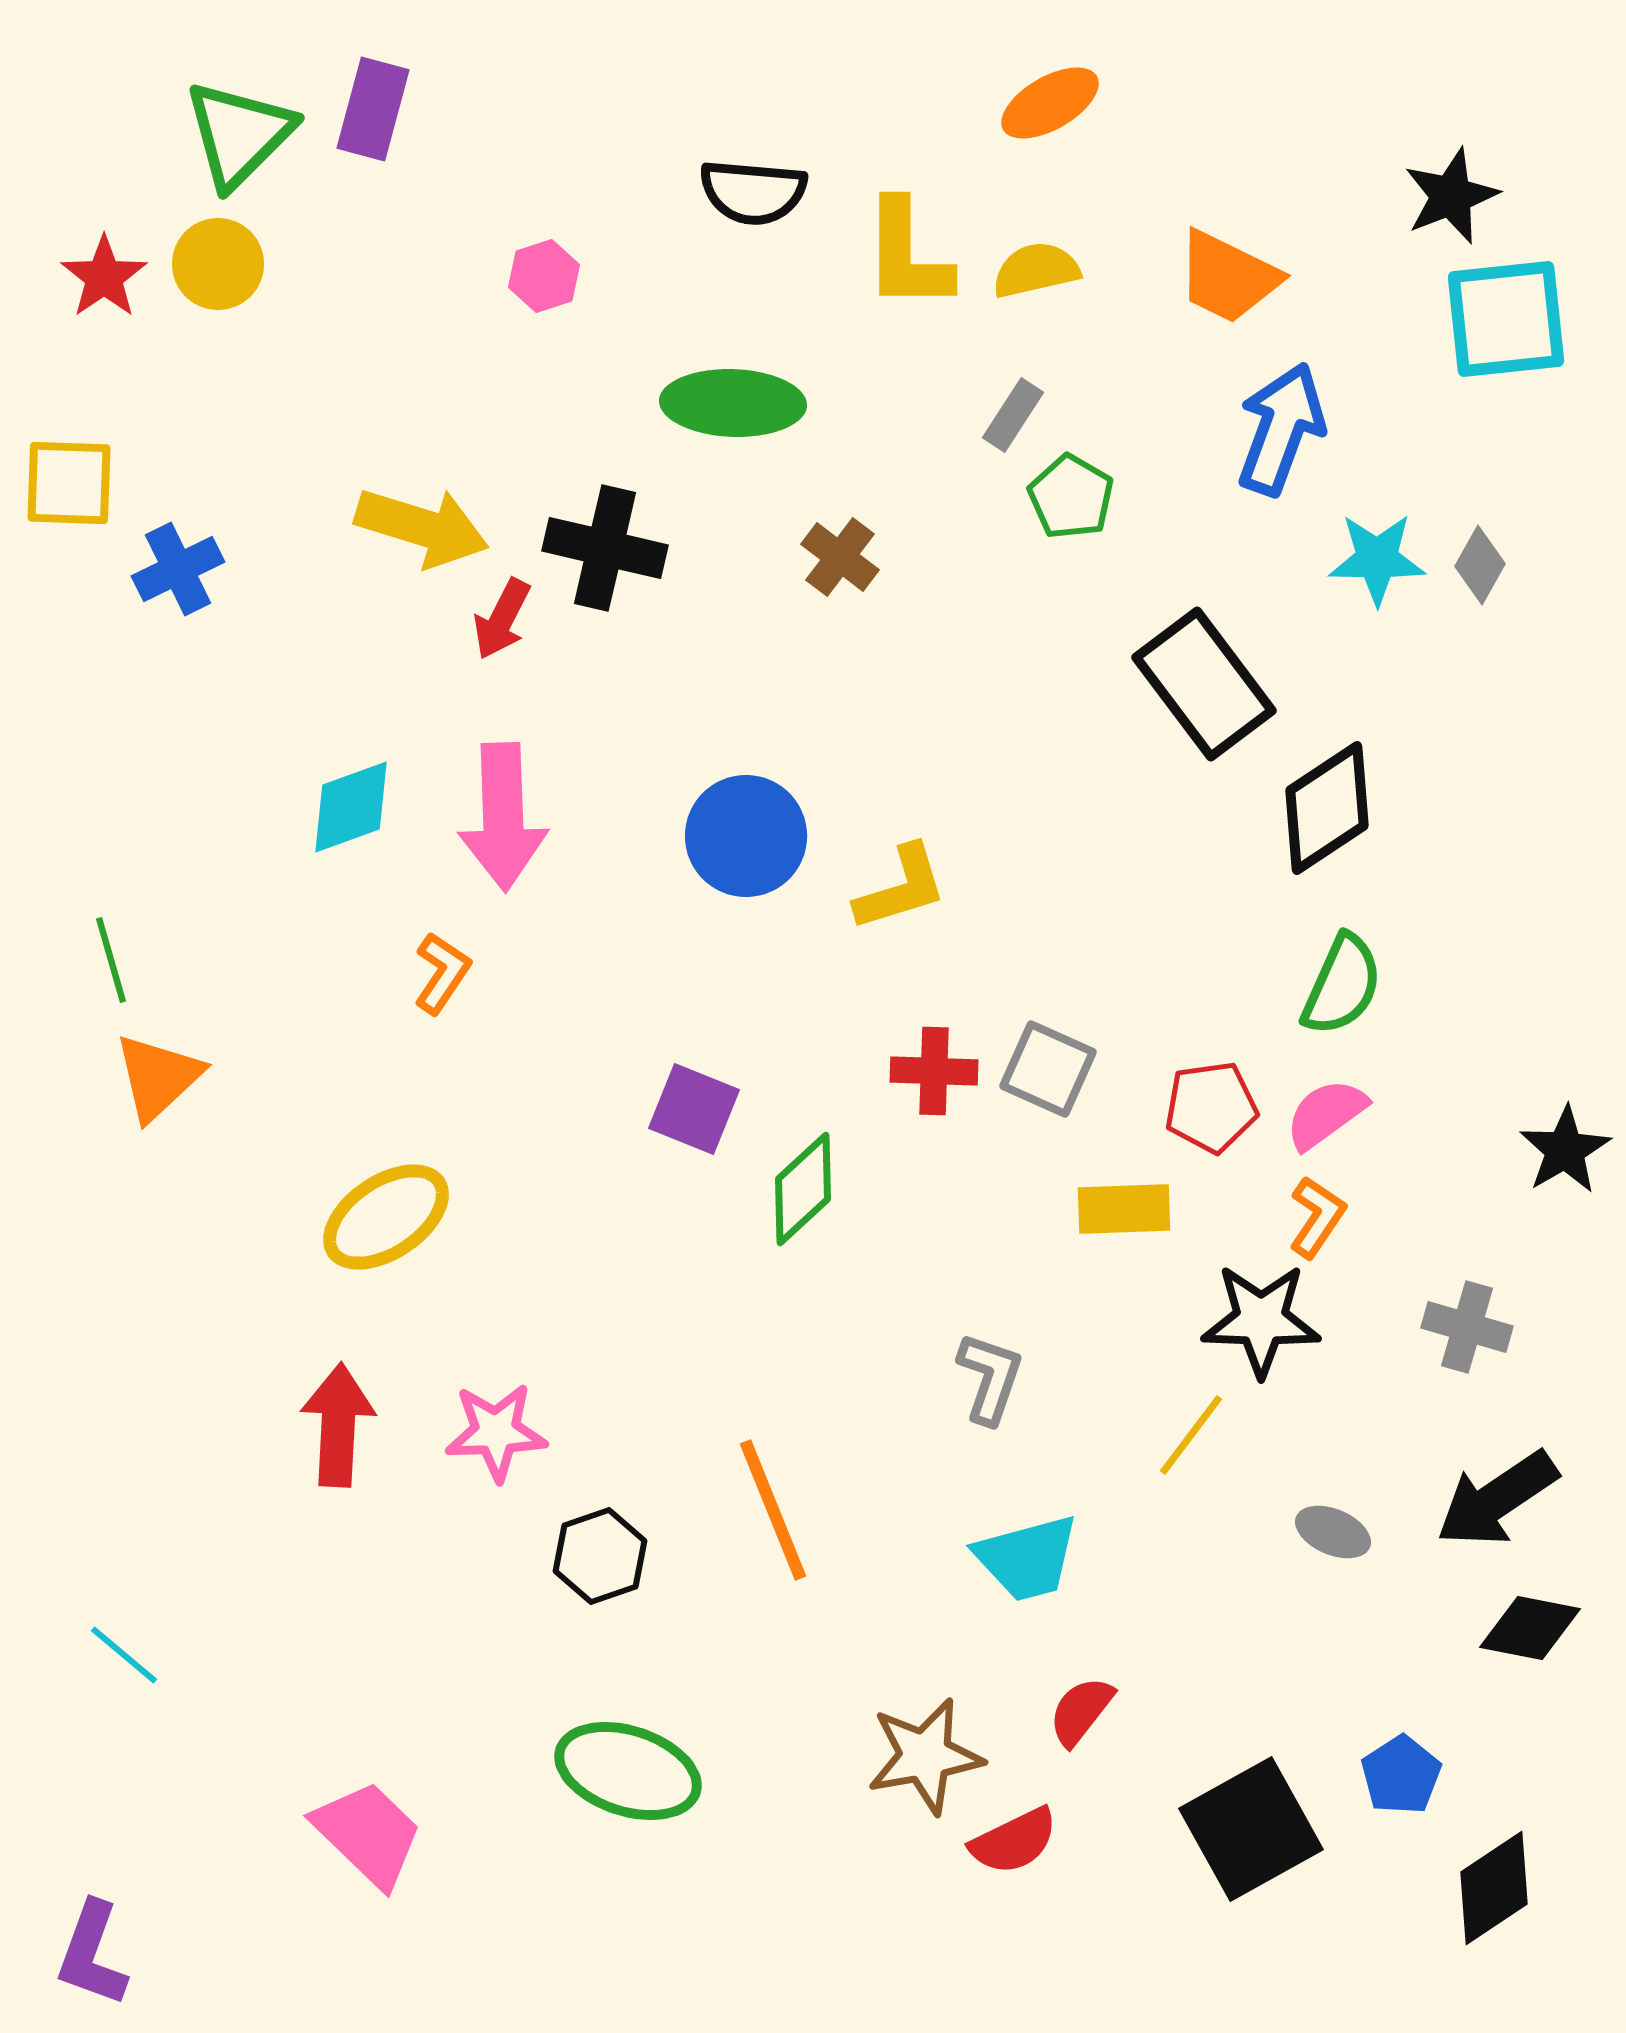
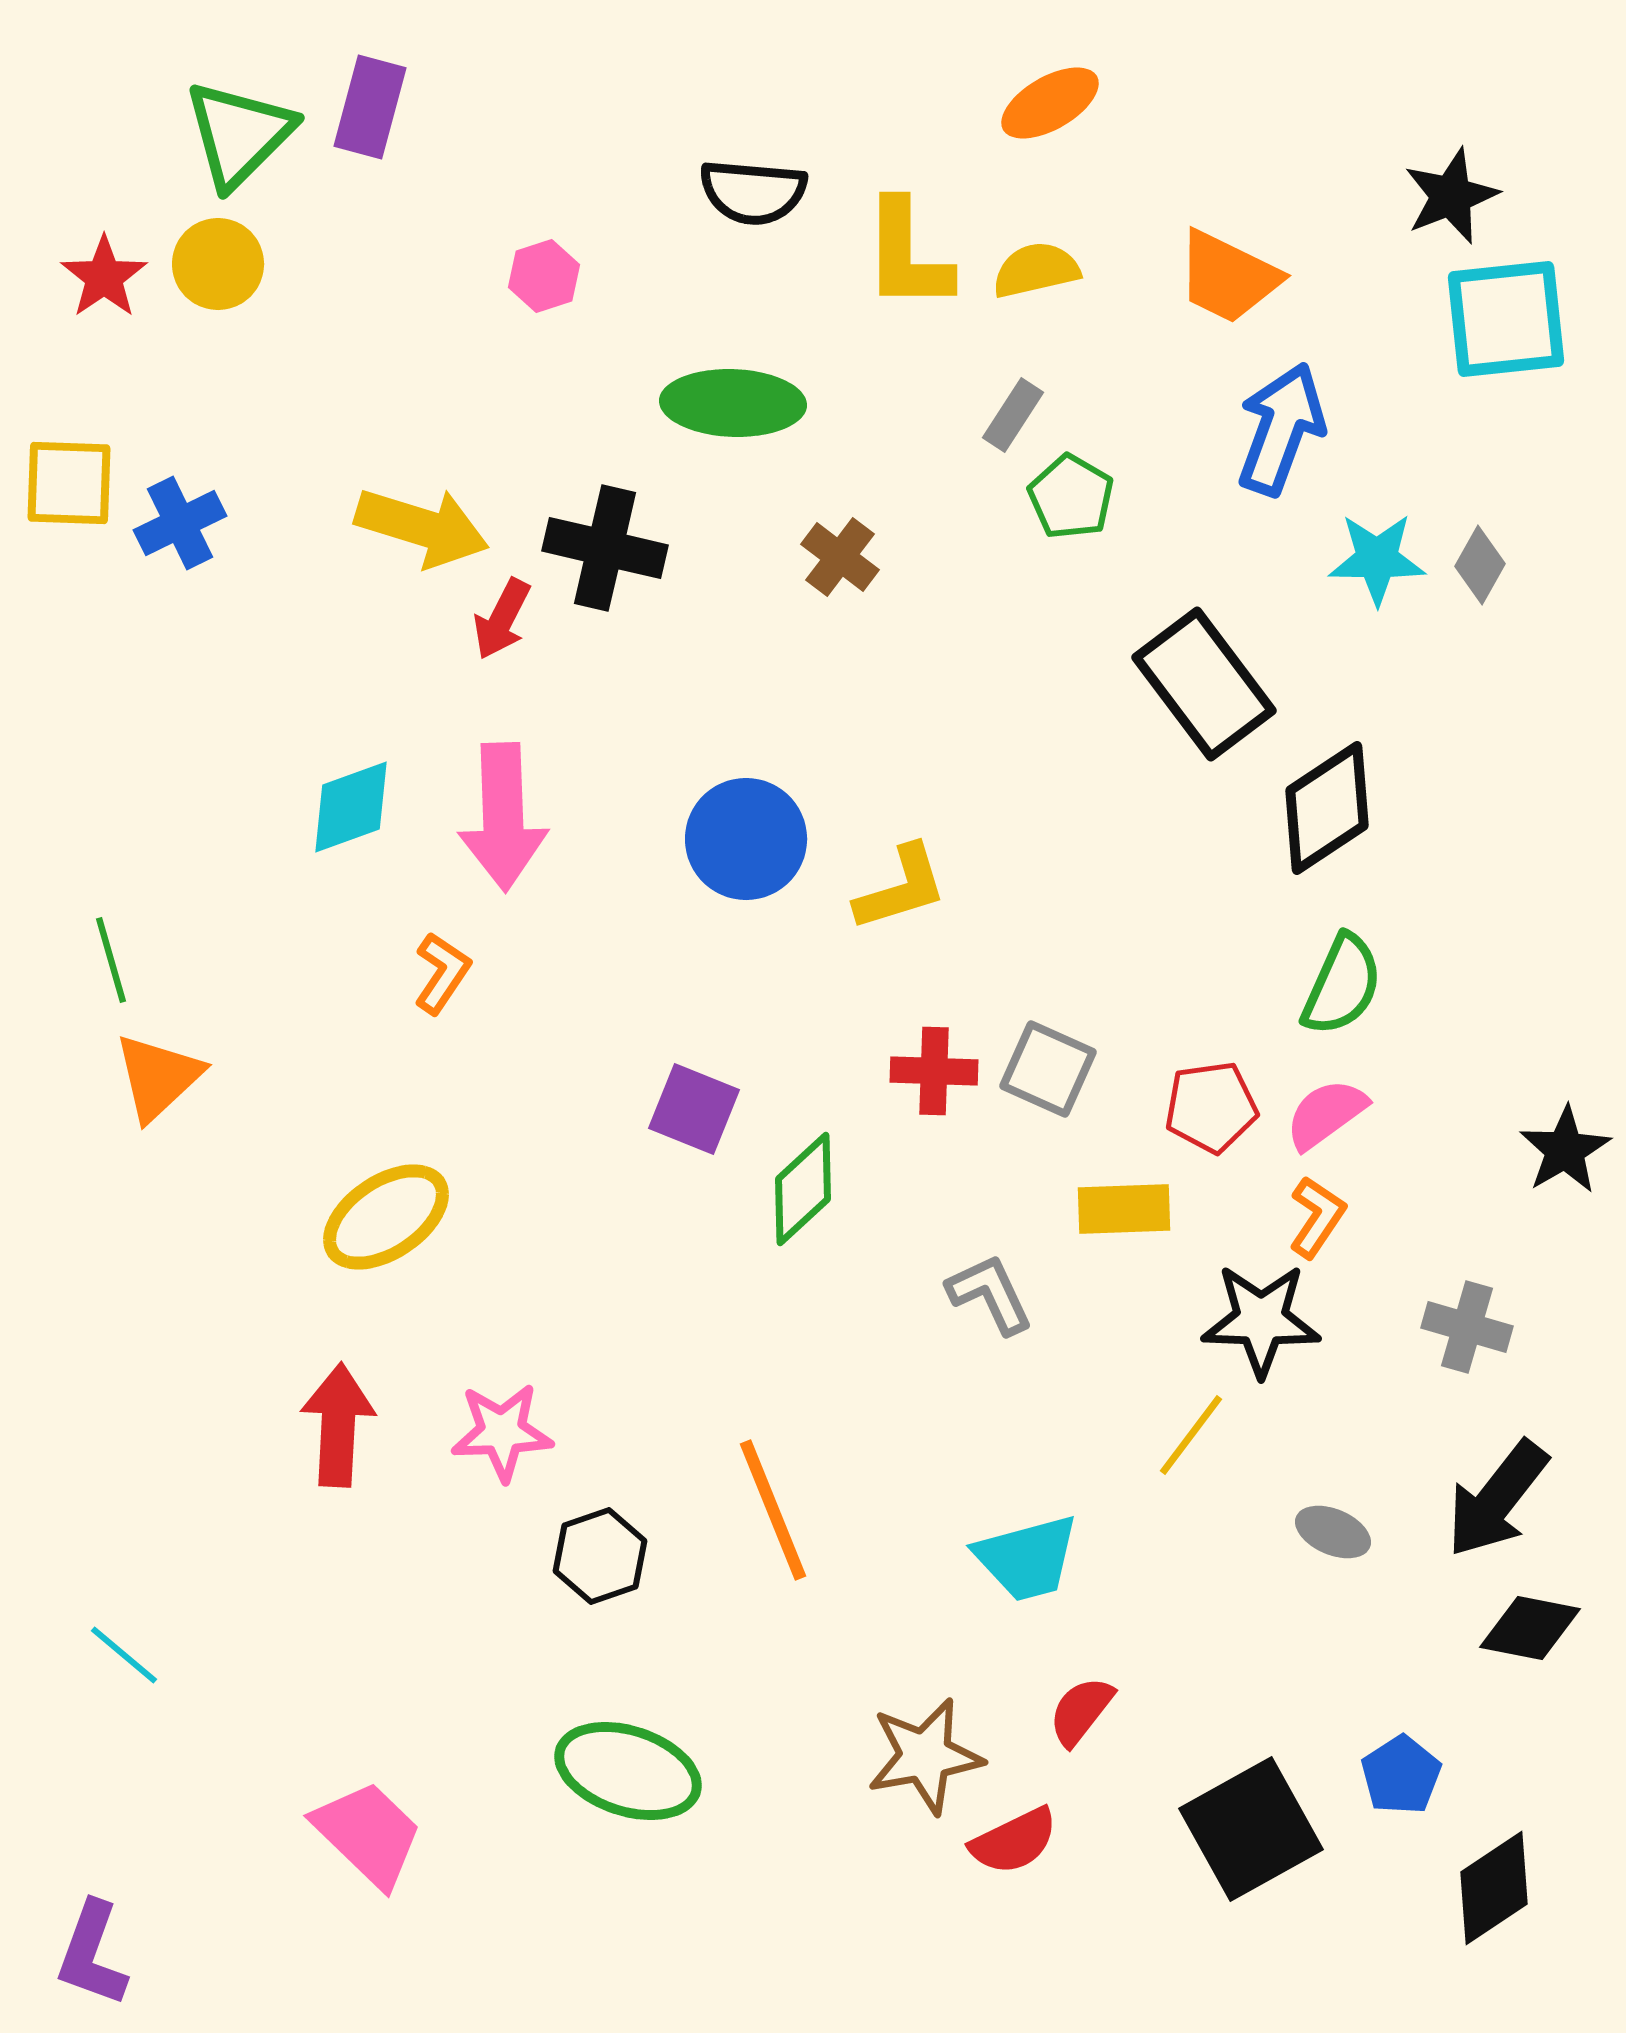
purple rectangle at (373, 109): moved 3 px left, 2 px up
blue cross at (178, 569): moved 2 px right, 46 px up
blue circle at (746, 836): moved 3 px down
gray L-shape at (990, 1378): moved 84 px up; rotated 44 degrees counterclockwise
pink star at (496, 1432): moved 6 px right
black arrow at (1497, 1499): rotated 18 degrees counterclockwise
